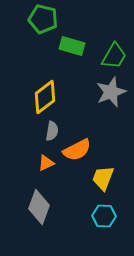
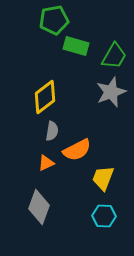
green pentagon: moved 11 px right, 1 px down; rotated 24 degrees counterclockwise
green rectangle: moved 4 px right
